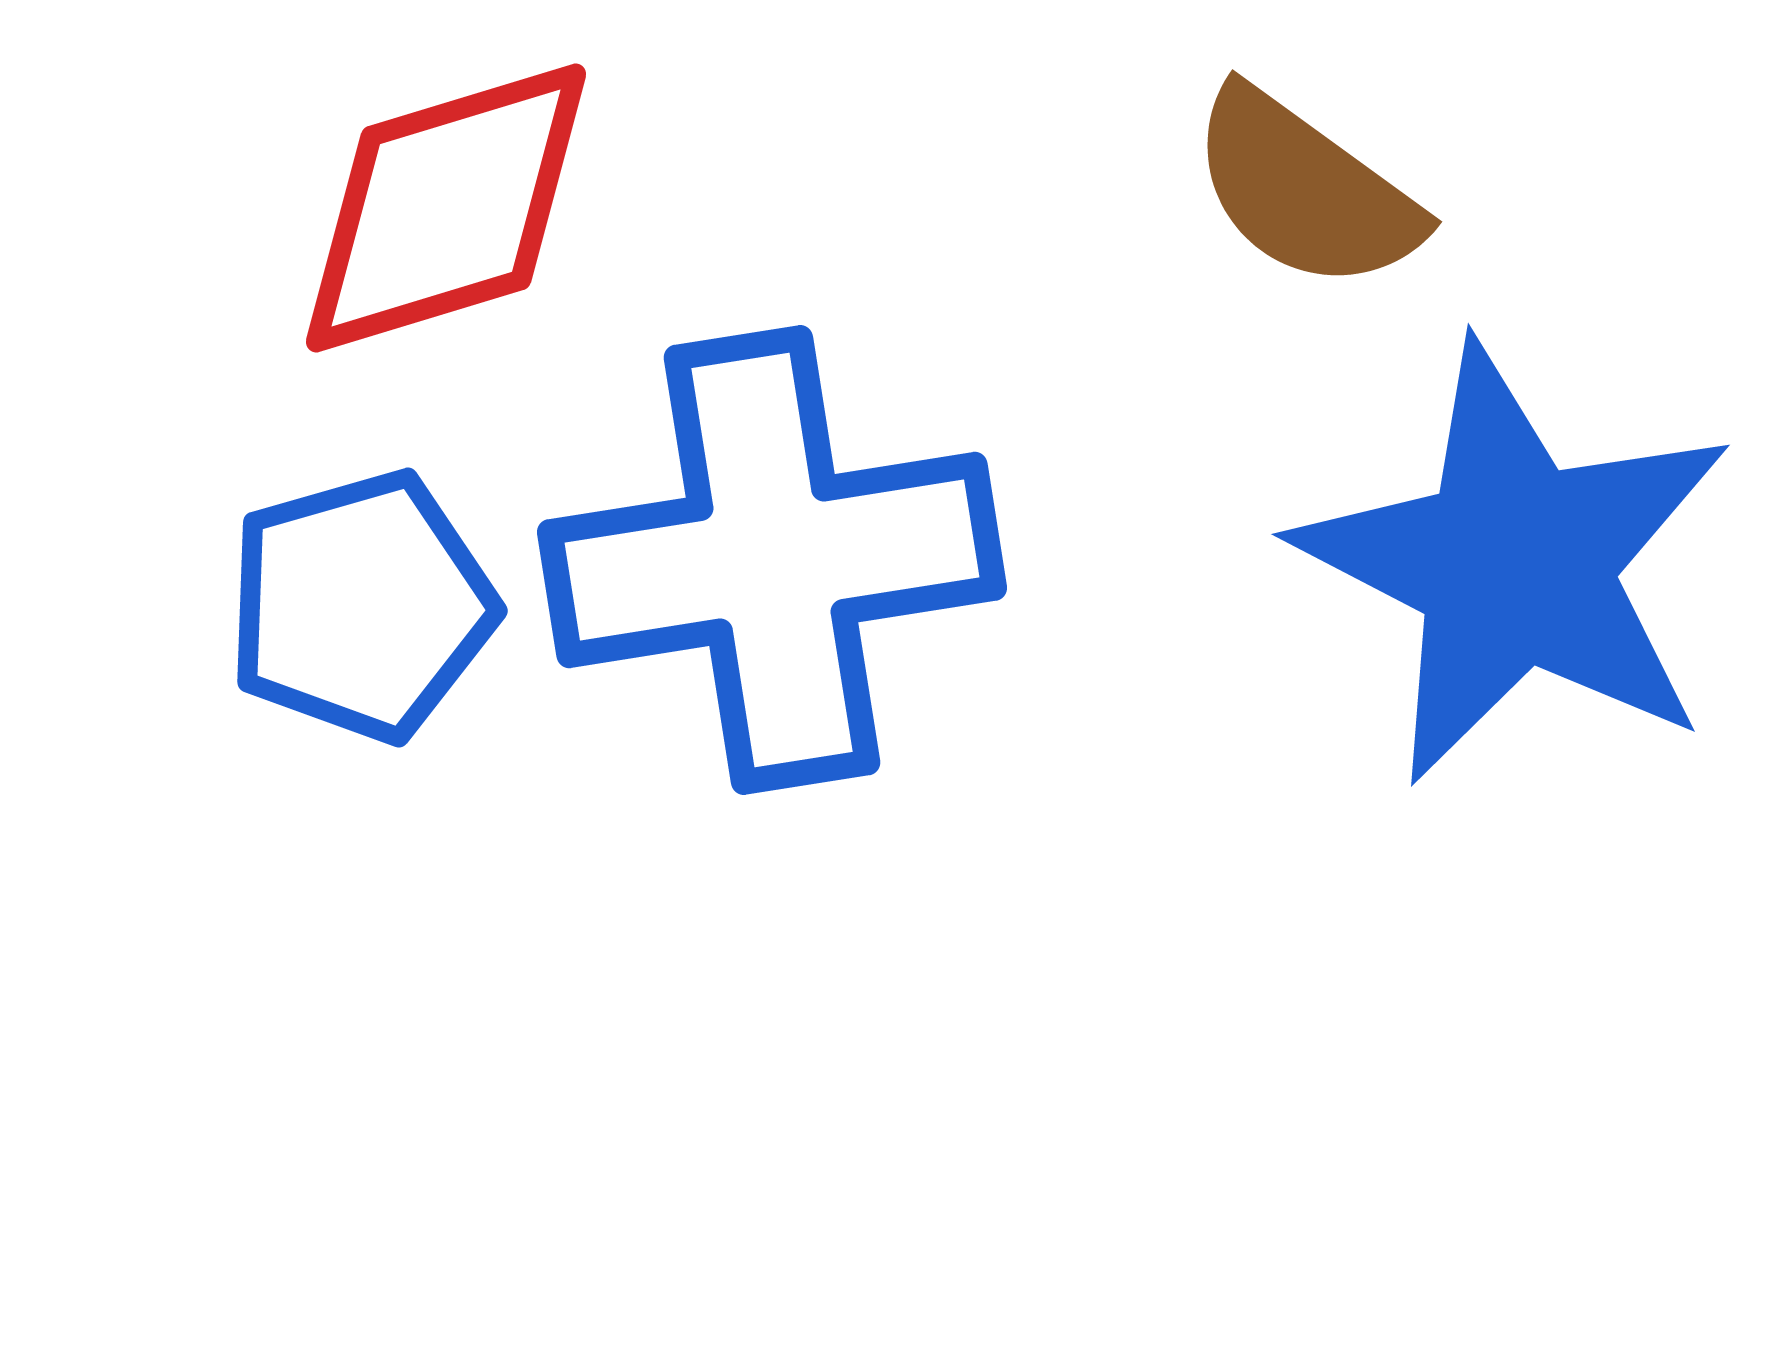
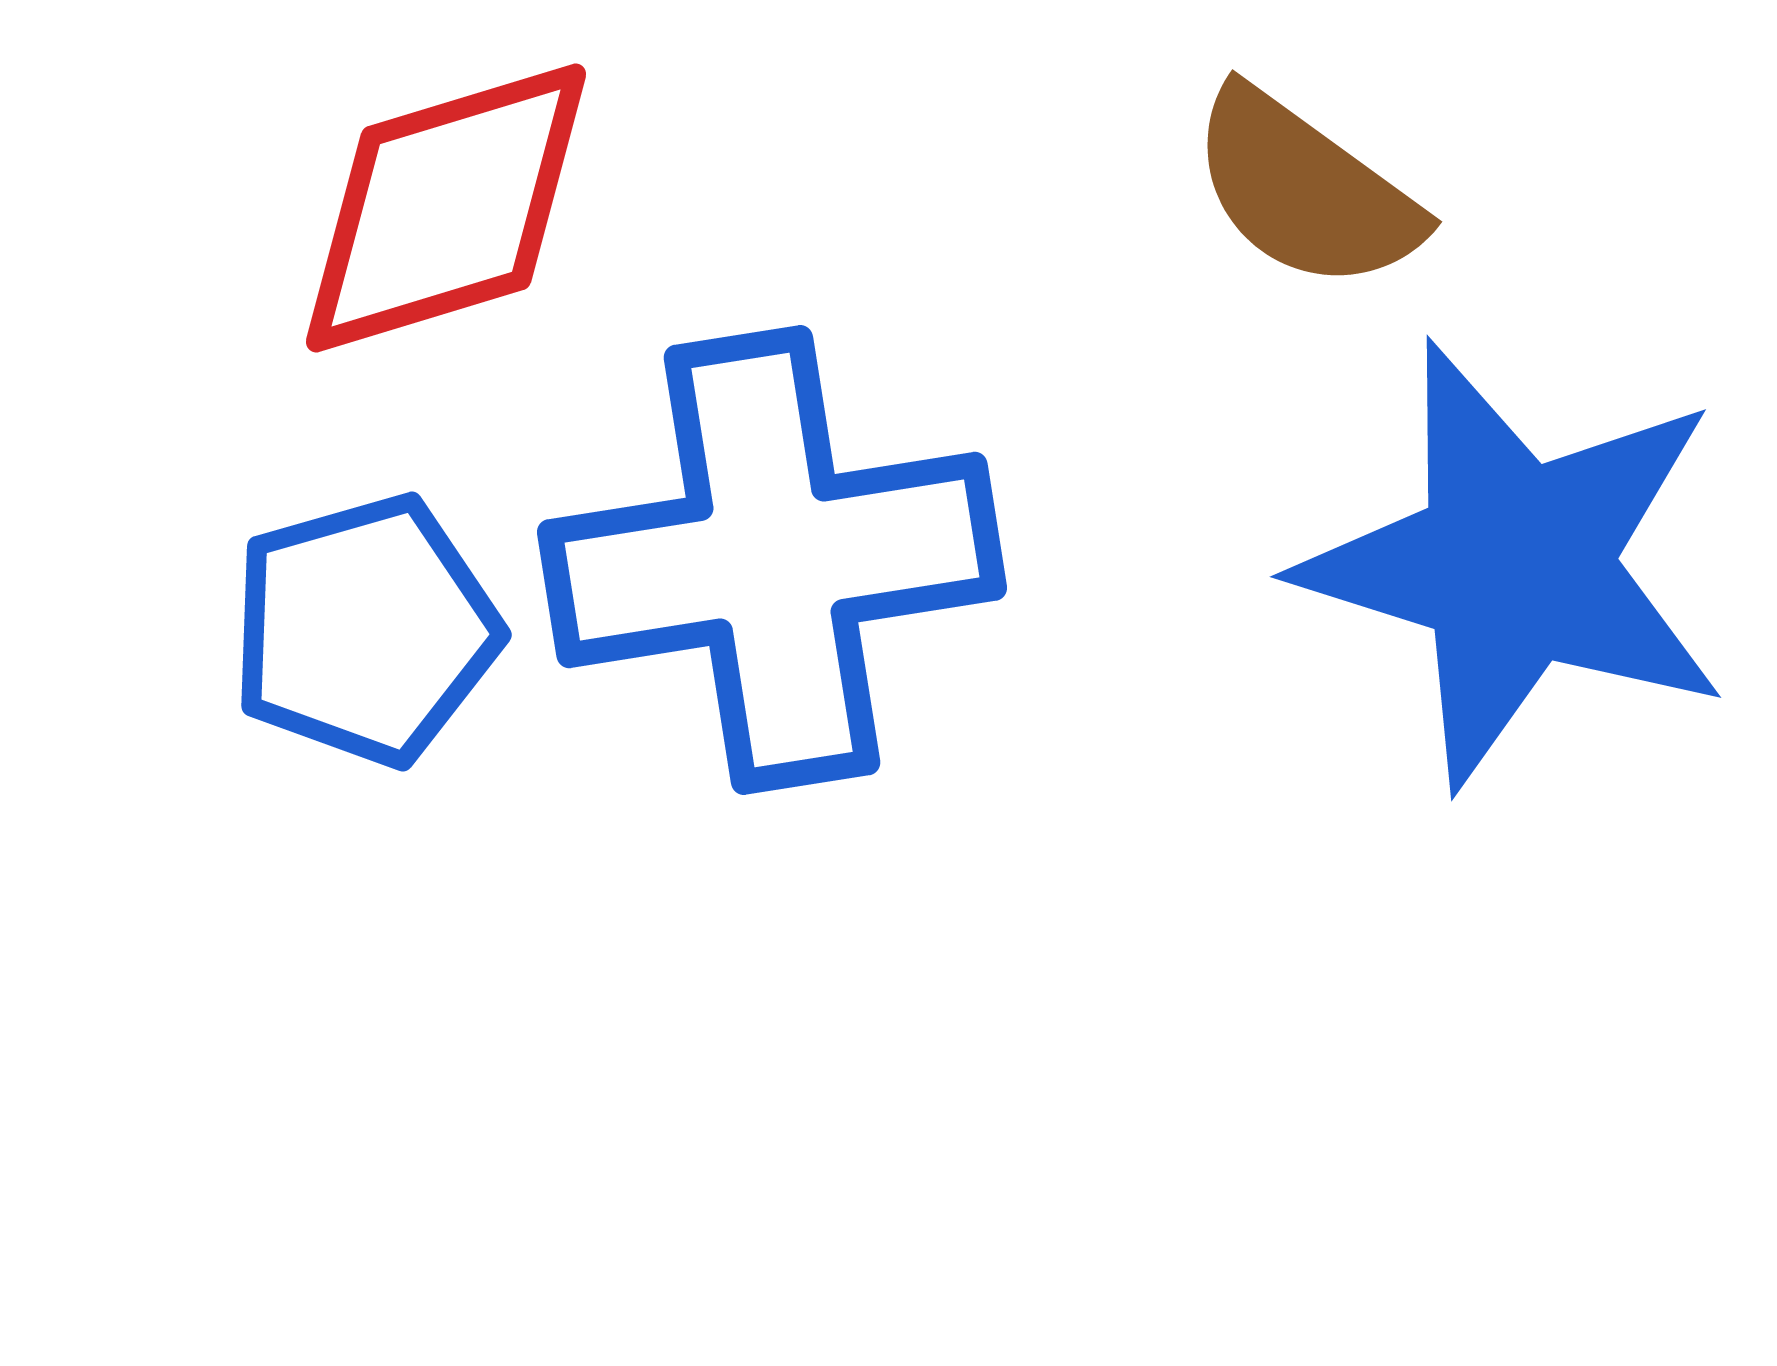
blue star: rotated 10 degrees counterclockwise
blue pentagon: moved 4 px right, 24 px down
